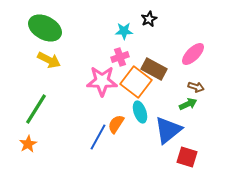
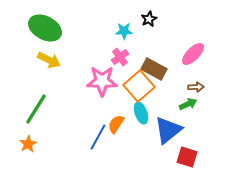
pink cross: rotated 18 degrees counterclockwise
orange square: moved 3 px right, 4 px down; rotated 12 degrees clockwise
brown arrow: rotated 21 degrees counterclockwise
cyan ellipse: moved 1 px right, 1 px down
